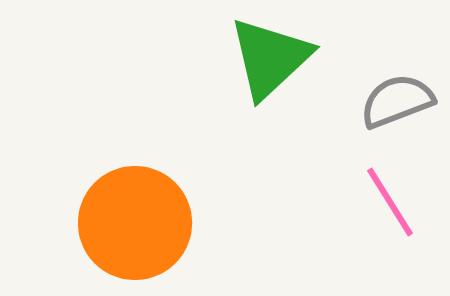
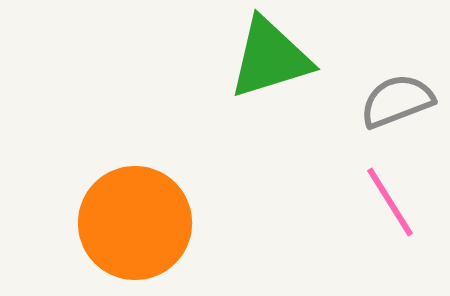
green triangle: rotated 26 degrees clockwise
